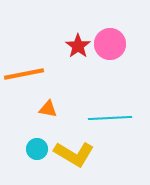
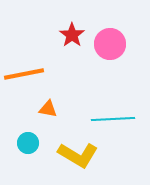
red star: moved 6 px left, 11 px up
cyan line: moved 3 px right, 1 px down
cyan circle: moved 9 px left, 6 px up
yellow L-shape: moved 4 px right, 1 px down
